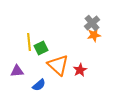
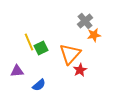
gray cross: moved 7 px left, 2 px up
yellow line: rotated 18 degrees counterclockwise
orange triangle: moved 12 px right, 11 px up; rotated 30 degrees clockwise
